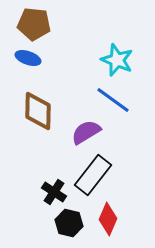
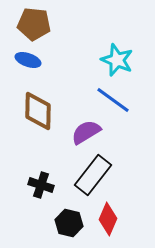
blue ellipse: moved 2 px down
black cross: moved 13 px left, 7 px up; rotated 15 degrees counterclockwise
